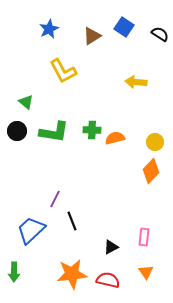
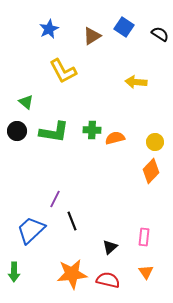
black triangle: moved 1 px left; rotated 14 degrees counterclockwise
